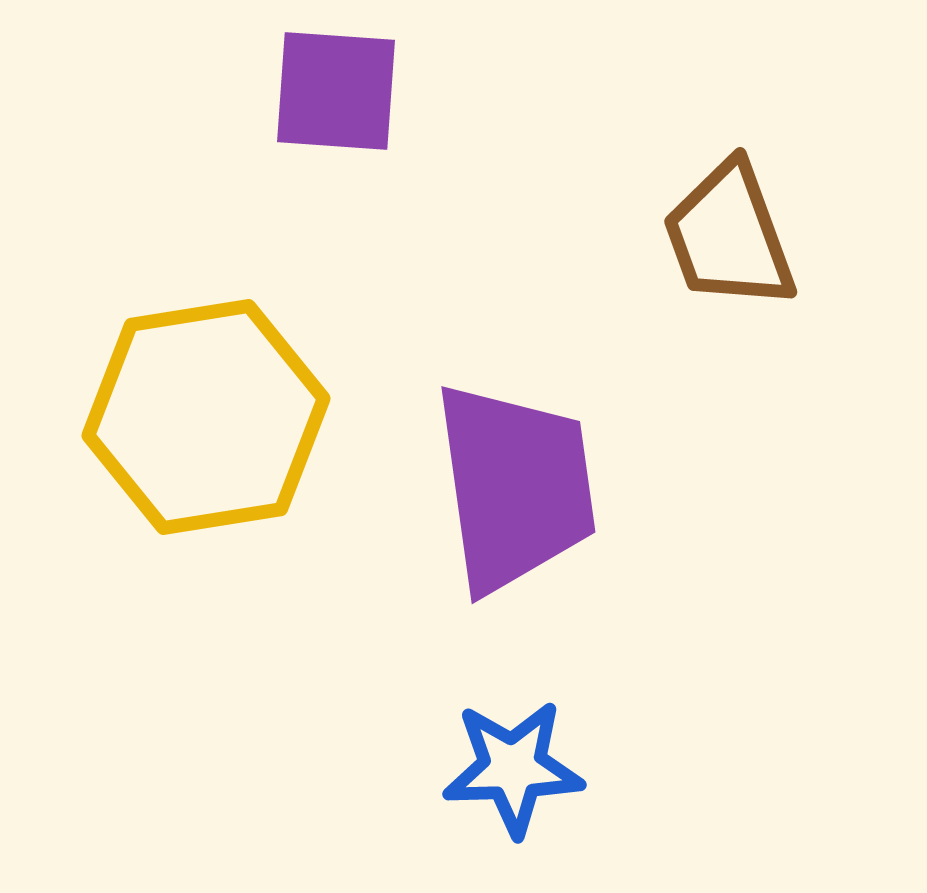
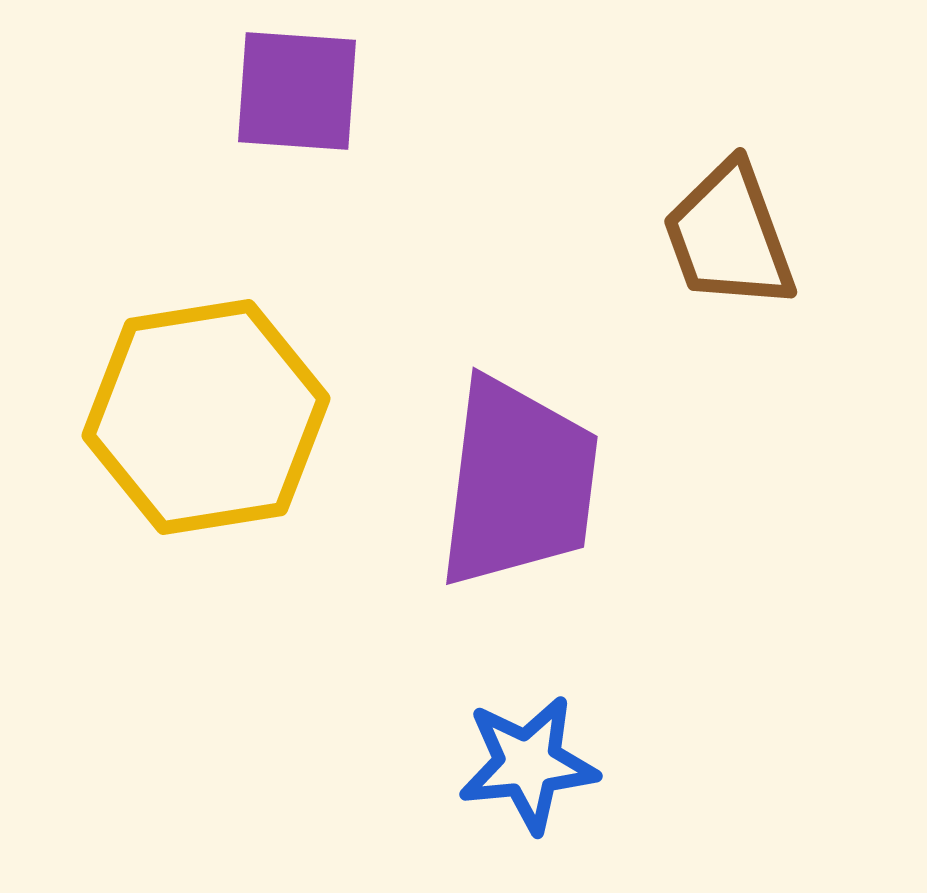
purple square: moved 39 px left
purple trapezoid: moved 3 px right, 4 px up; rotated 15 degrees clockwise
blue star: moved 15 px right, 4 px up; rotated 4 degrees counterclockwise
